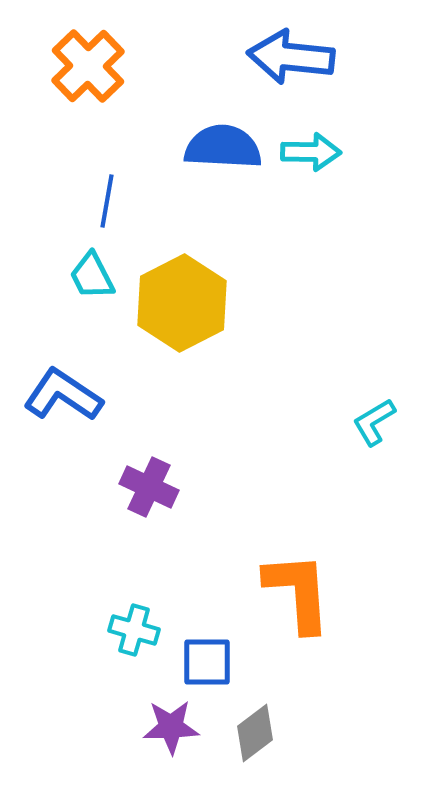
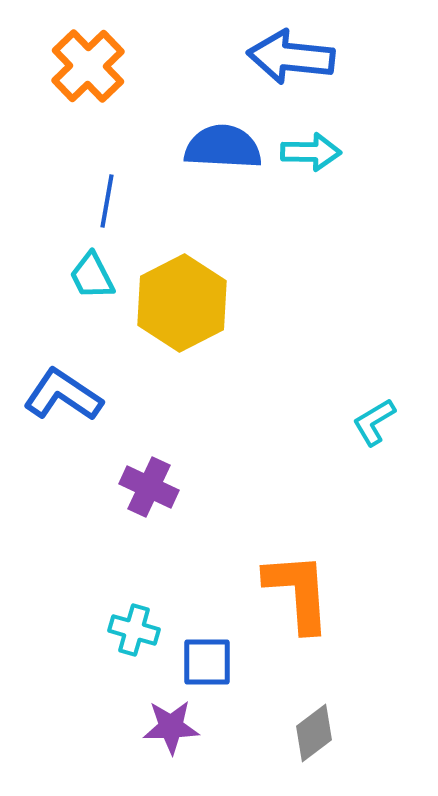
gray diamond: moved 59 px right
